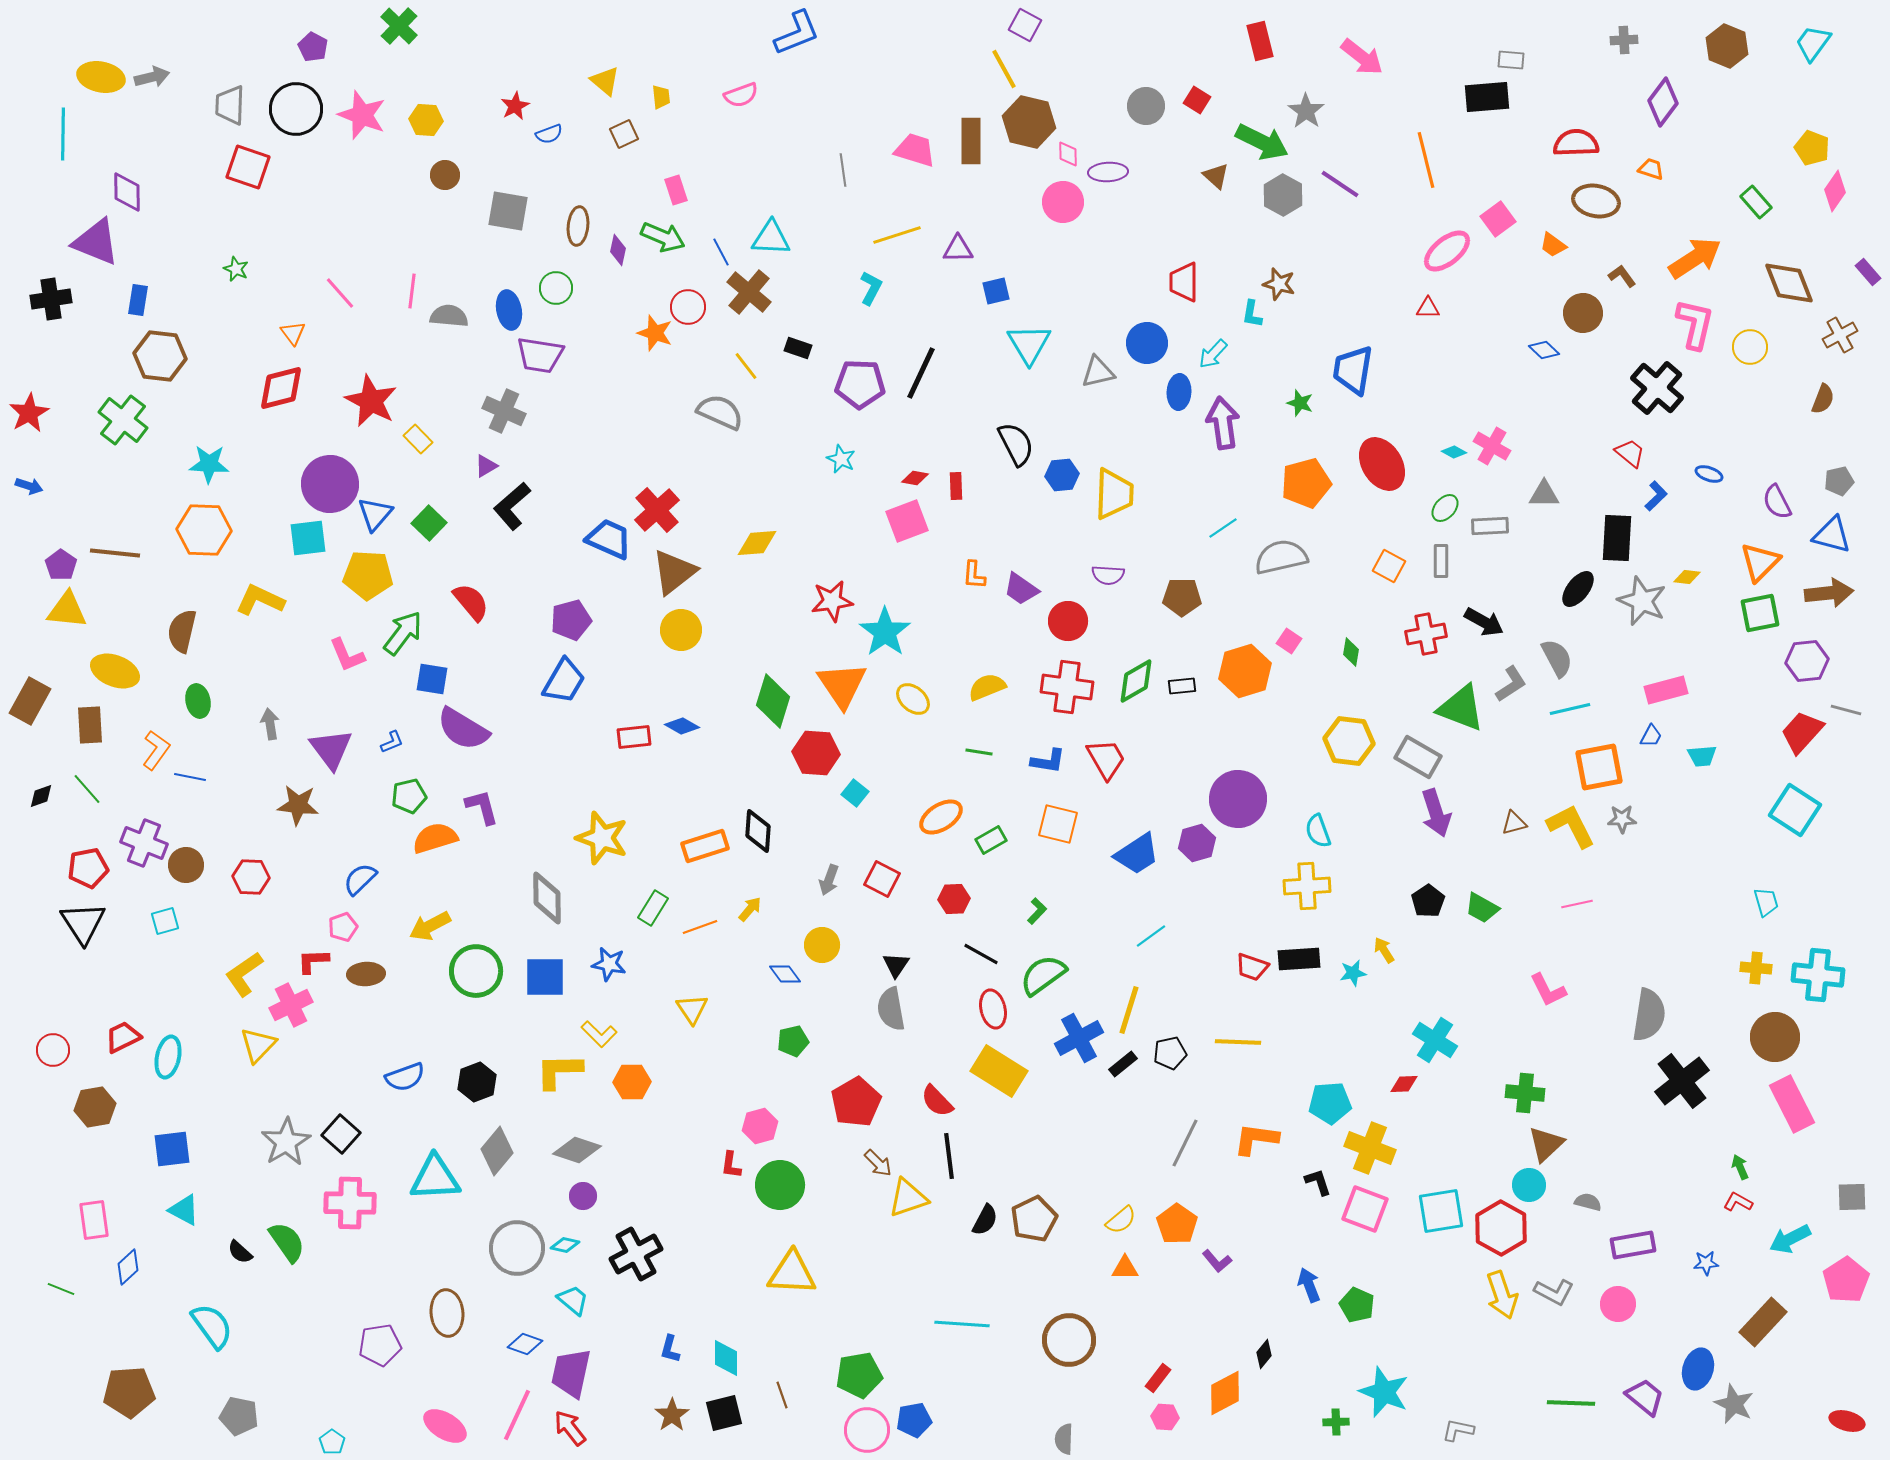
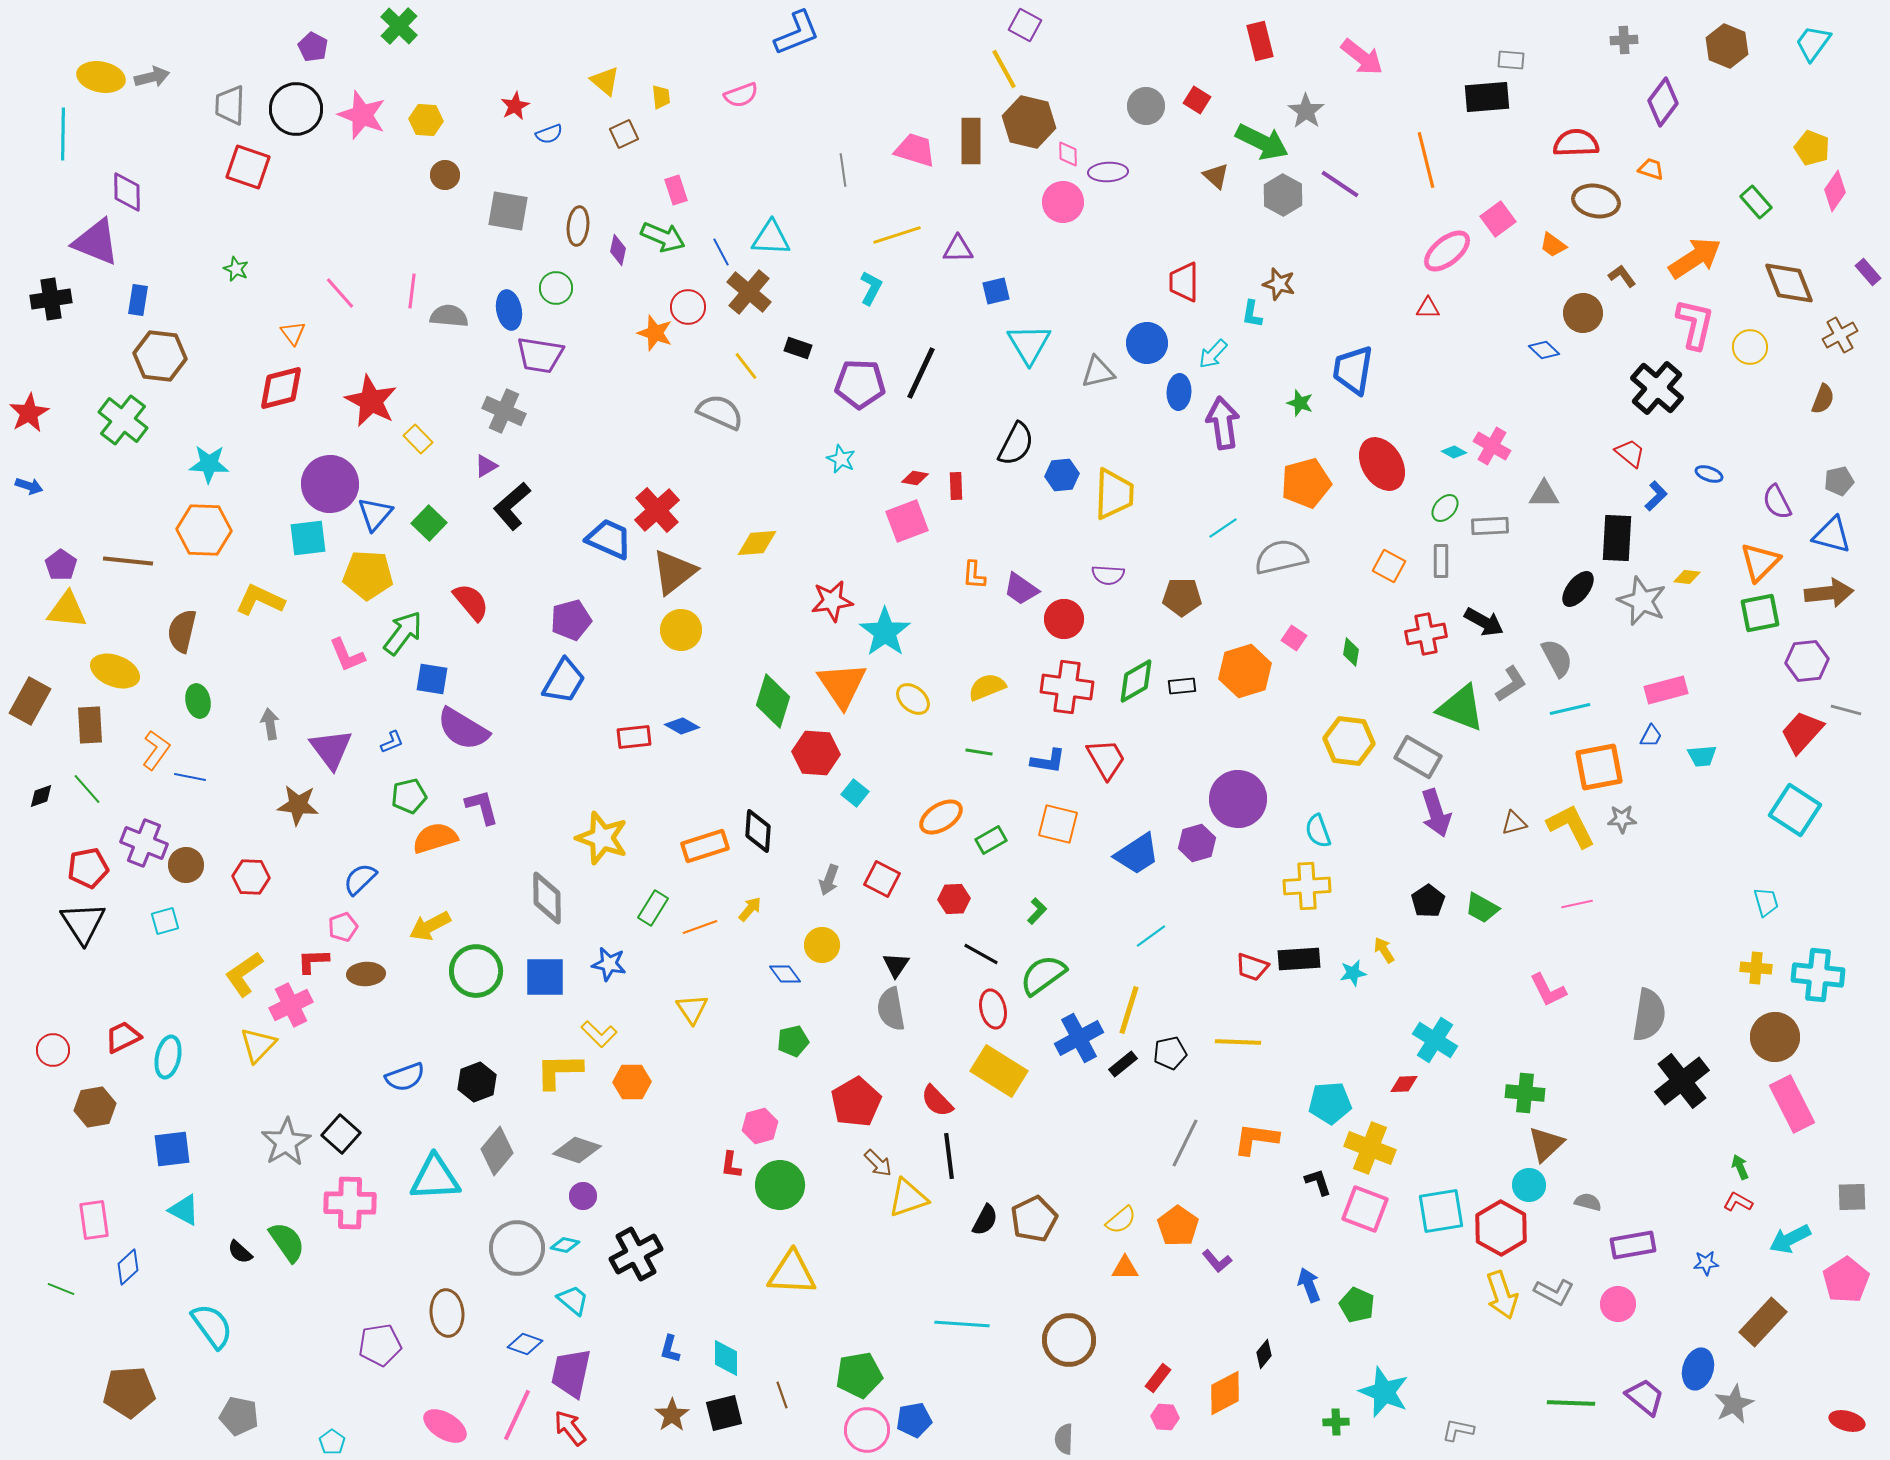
black semicircle at (1016, 444): rotated 54 degrees clockwise
brown line at (115, 553): moved 13 px right, 8 px down
red circle at (1068, 621): moved 4 px left, 2 px up
pink square at (1289, 641): moved 5 px right, 3 px up
orange pentagon at (1177, 1224): moved 1 px right, 2 px down
gray star at (1734, 1404): rotated 21 degrees clockwise
